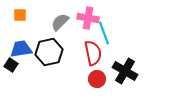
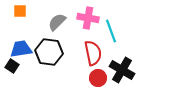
orange square: moved 4 px up
gray semicircle: moved 3 px left
cyan line: moved 7 px right, 2 px up
black hexagon: rotated 20 degrees clockwise
black square: moved 1 px right, 1 px down
black cross: moved 3 px left, 1 px up
red circle: moved 1 px right, 1 px up
